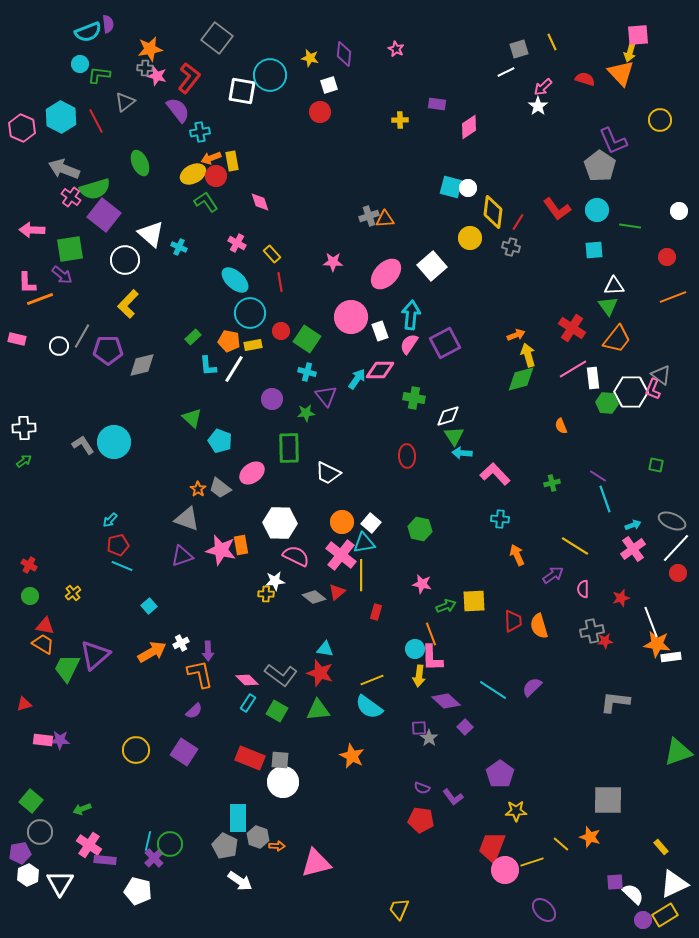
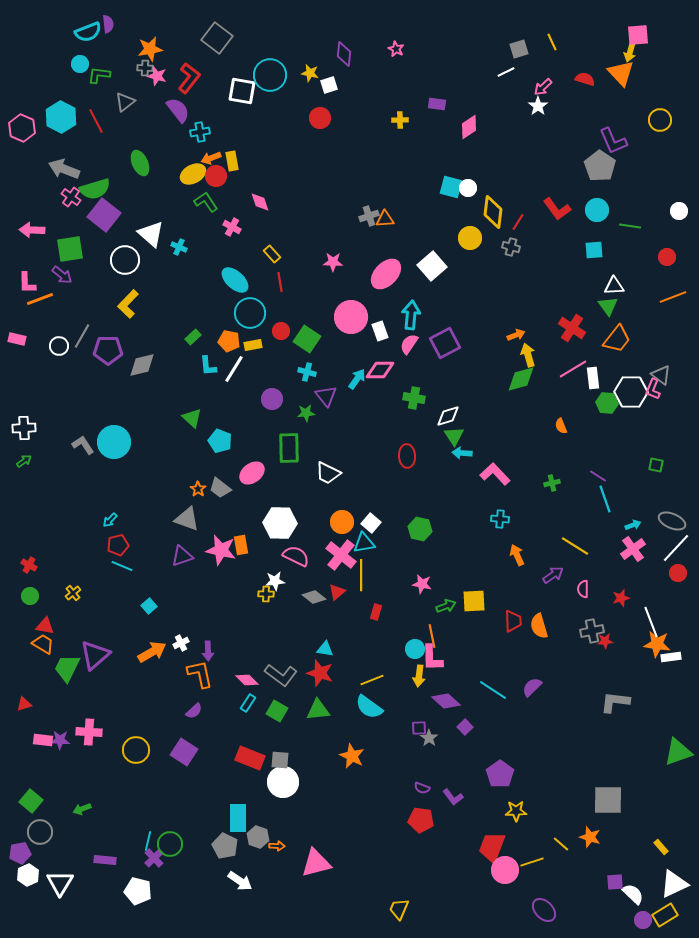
yellow star at (310, 58): moved 15 px down
red circle at (320, 112): moved 6 px down
pink cross at (237, 243): moved 5 px left, 16 px up
orange line at (431, 634): moved 1 px right, 2 px down; rotated 10 degrees clockwise
pink cross at (89, 845): moved 113 px up; rotated 30 degrees counterclockwise
